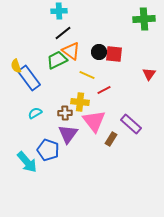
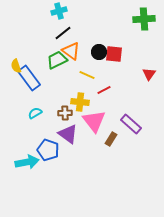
cyan cross: rotated 14 degrees counterclockwise
purple triangle: rotated 30 degrees counterclockwise
cyan arrow: rotated 60 degrees counterclockwise
